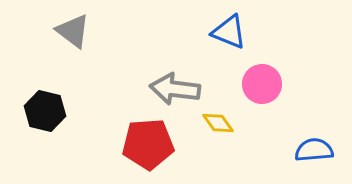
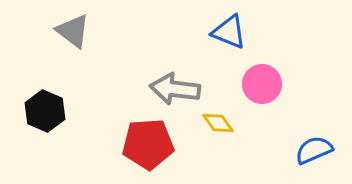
black hexagon: rotated 9 degrees clockwise
blue semicircle: rotated 18 degrees counterclockwise
